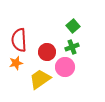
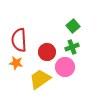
orange star: rotated 24 degrees clockwise
